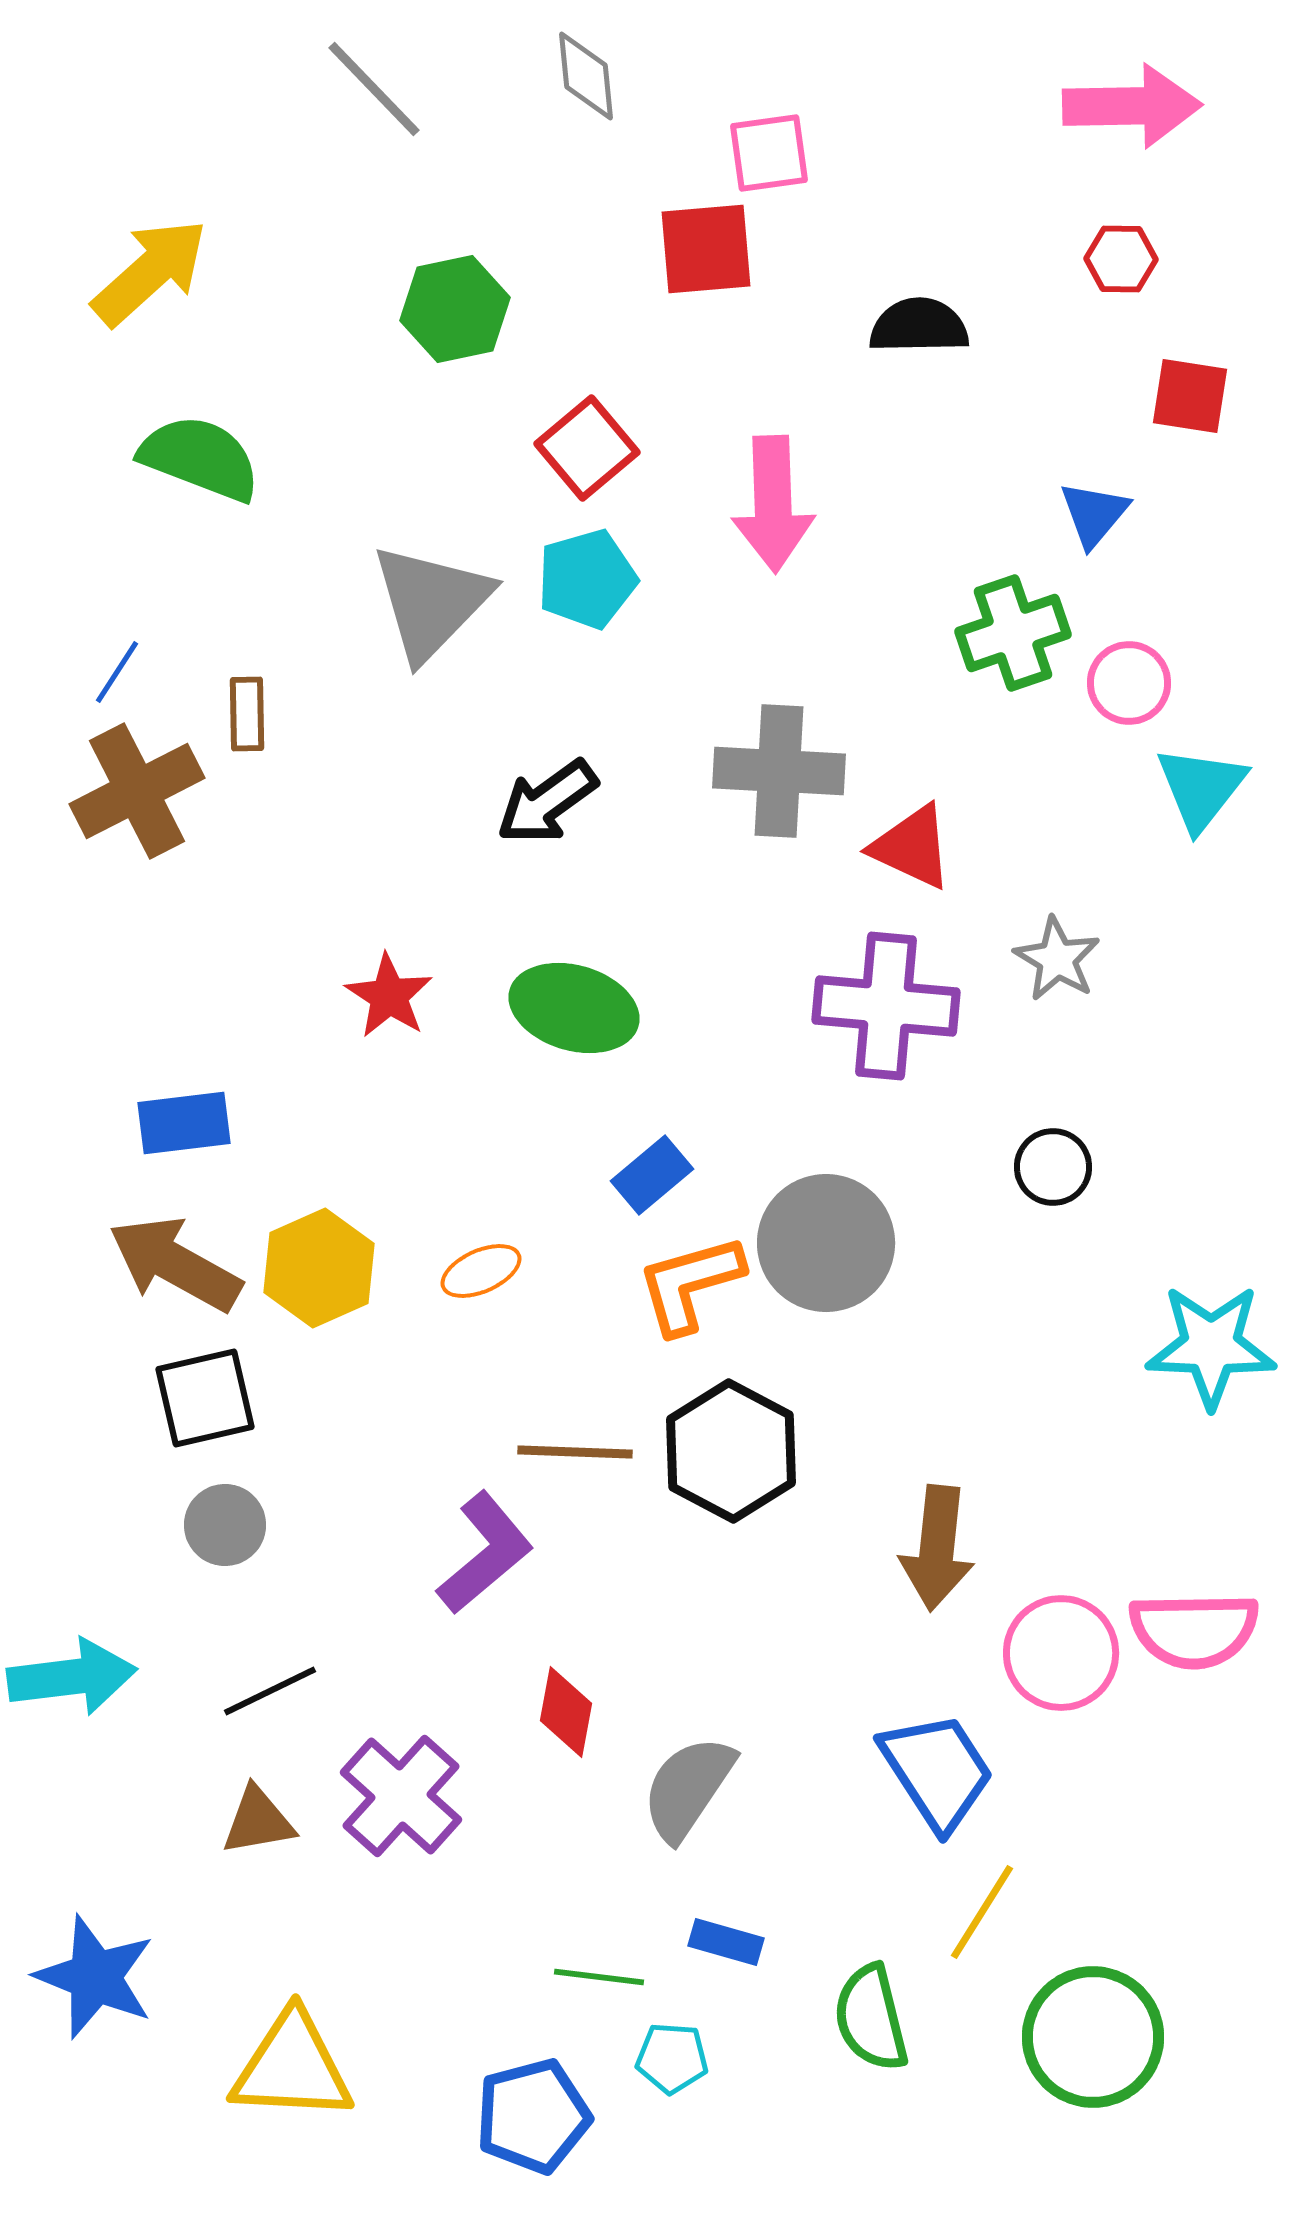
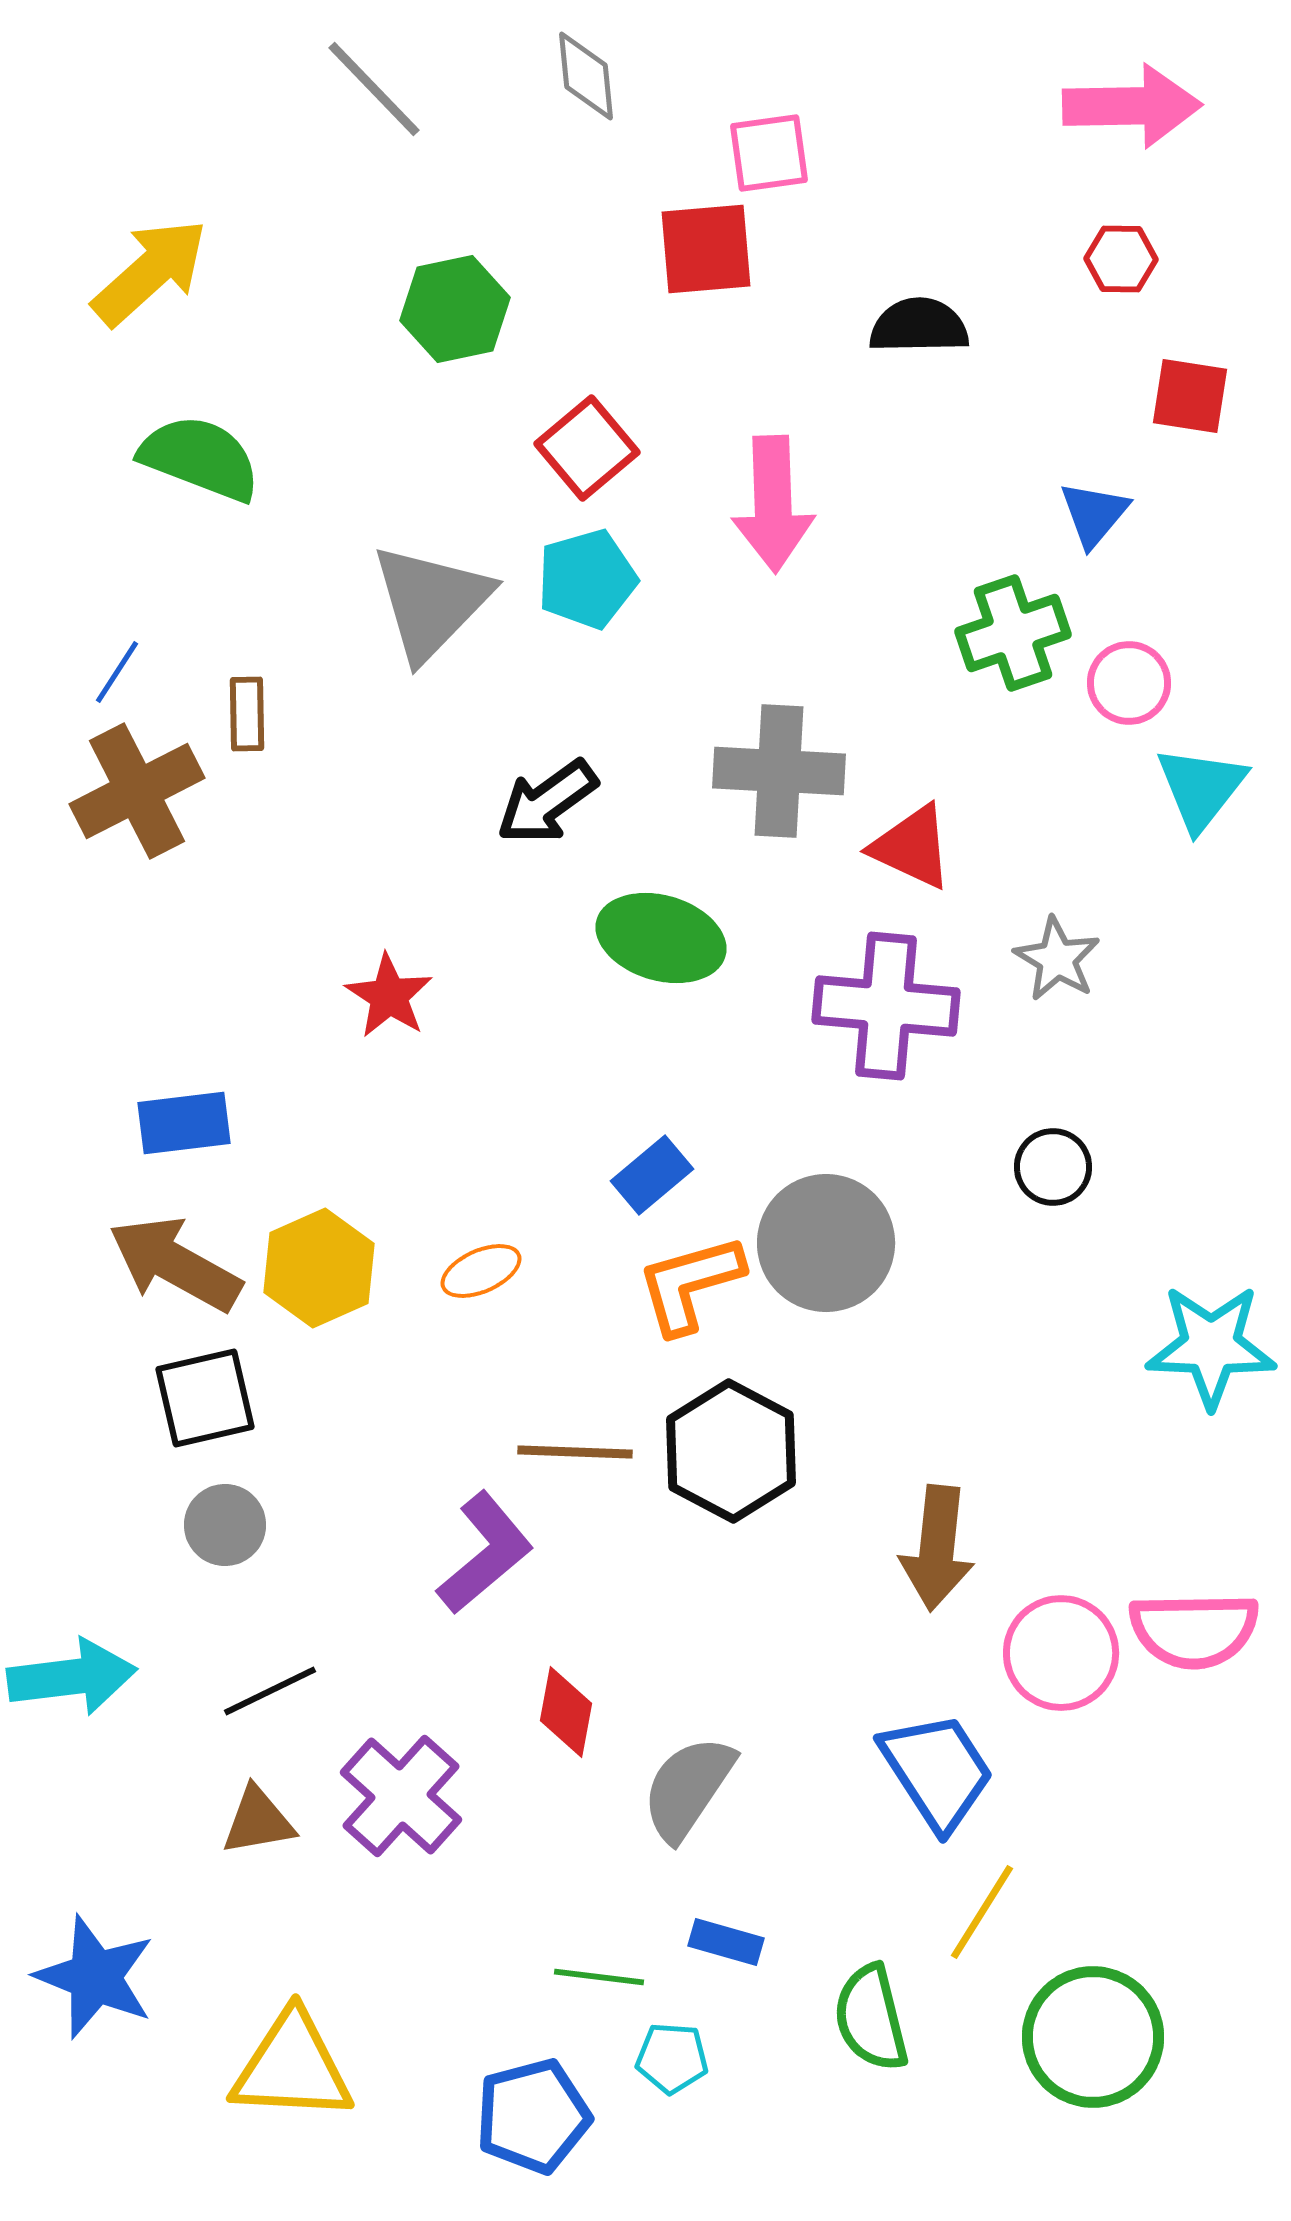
green ellipse at (574, 1008): moved 87 px right, 70 px up
